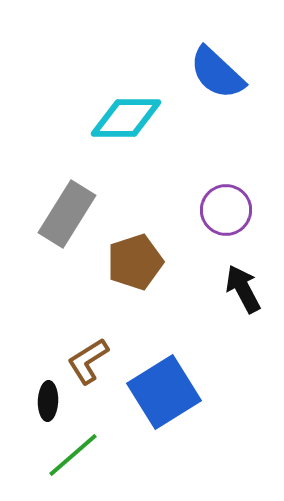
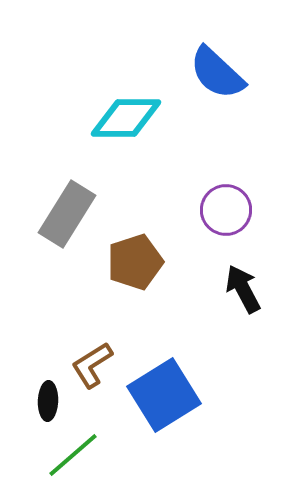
brown L-shape: moved 4 px right, 4 px down
blue square: moved 3 px down
